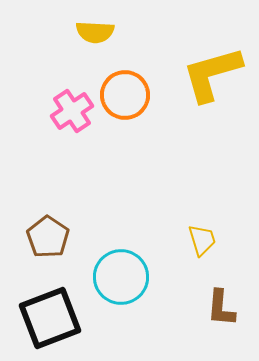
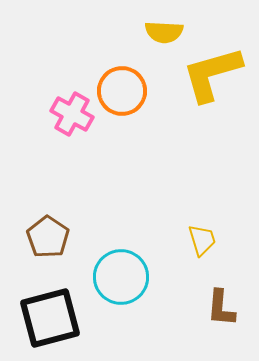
yellow semicircle: moved 69 px right
orange circle: moved 3 px left, 4 px up
pink cross: moved 3 px down; rotated 27 degrees counterclockwise
black square: rotated 6 degrees clockwise
